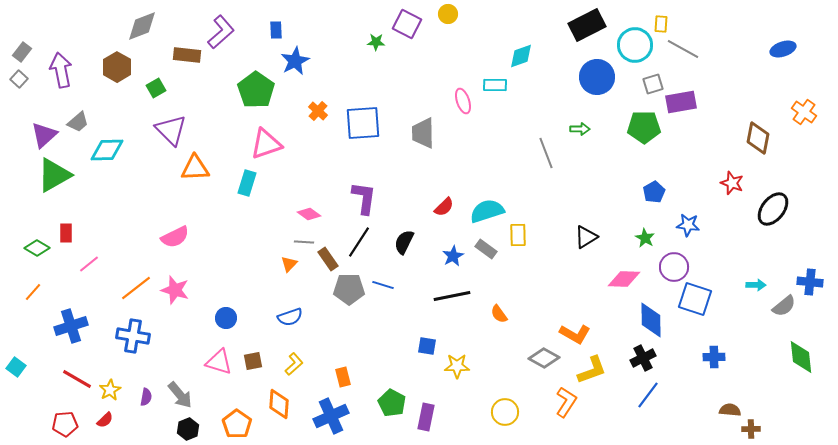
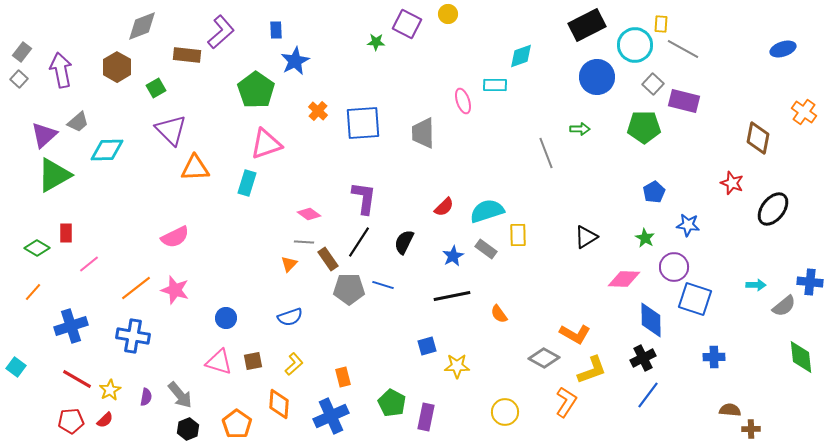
gray square at (653, 84): rotated 30 degrees counterclockwise
purple rectangle at (681, 102): moved 3 px right, 1 px up; rotated 24 degrees clockwise
blue square at (427, 346): rotated 24 degrees counterclockwise
red pentagon at (65, 424): moved 6 px right, 3 px up
